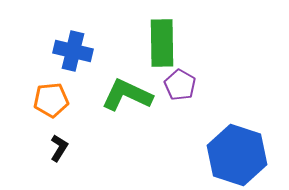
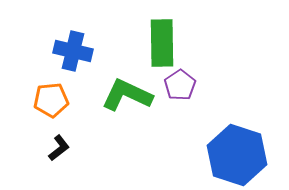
purple pentagon: rotated 8 degrees clockwise
black L-shape: rotated 20 degrees clockwise
